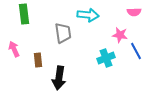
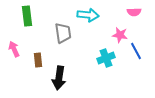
green rectangle: moved 3 px right, 2 px down
